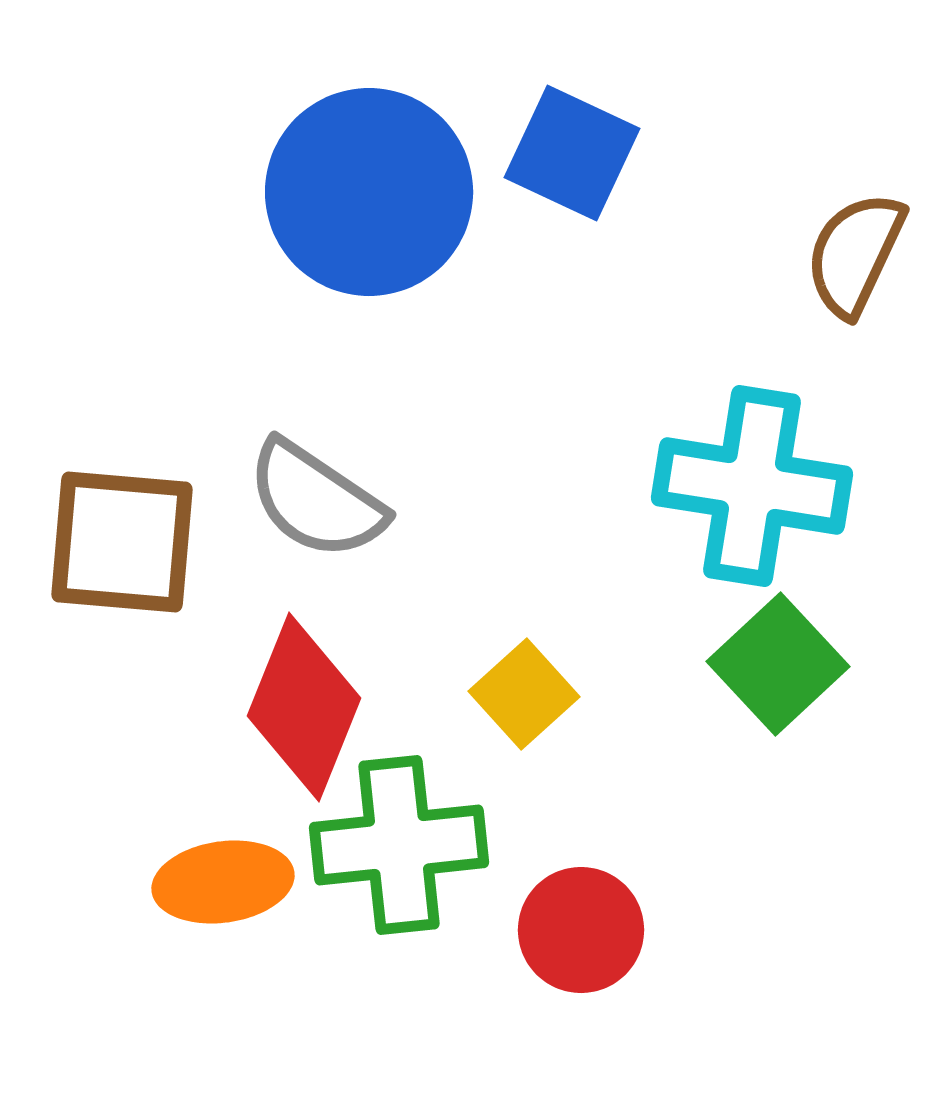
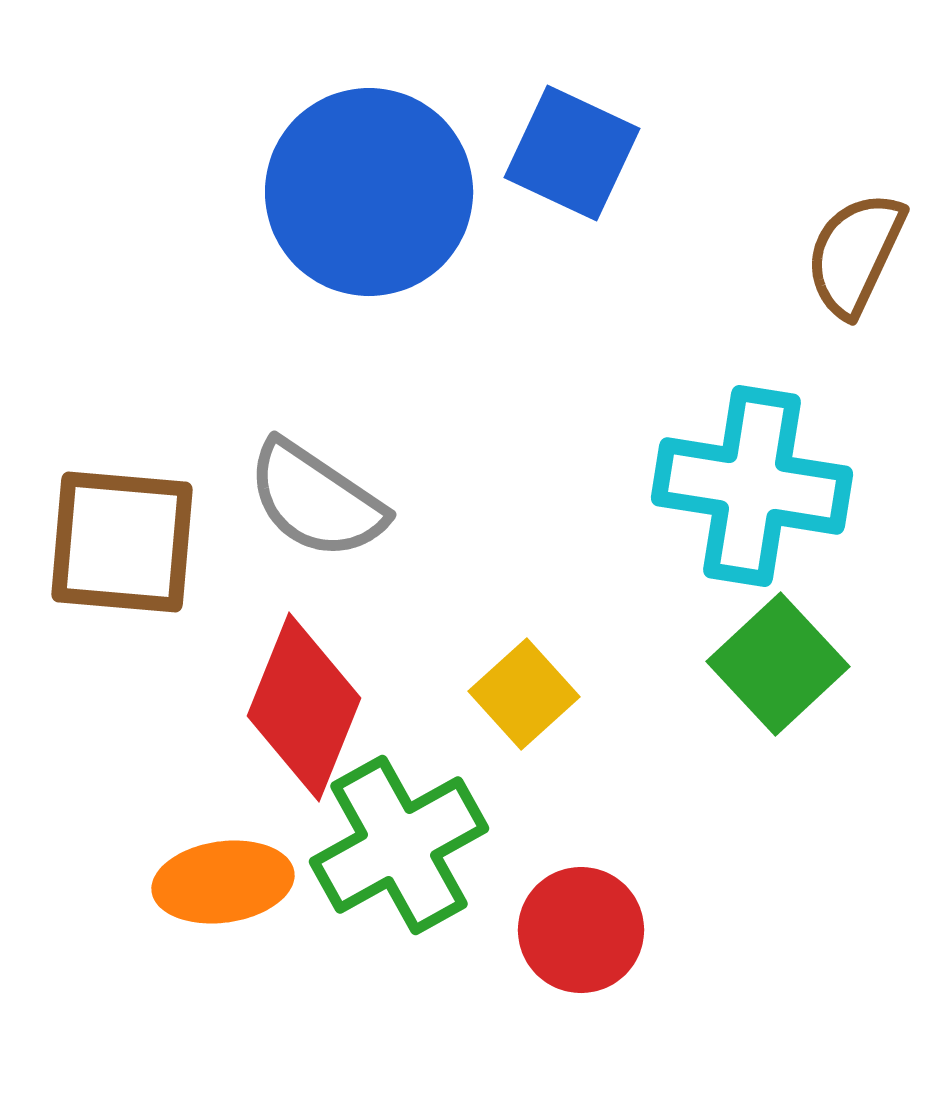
green cross: rotated 23 degrees counterclockwise
